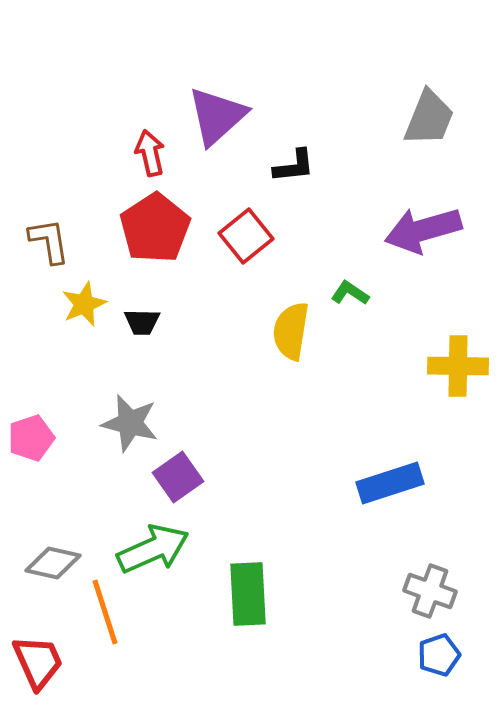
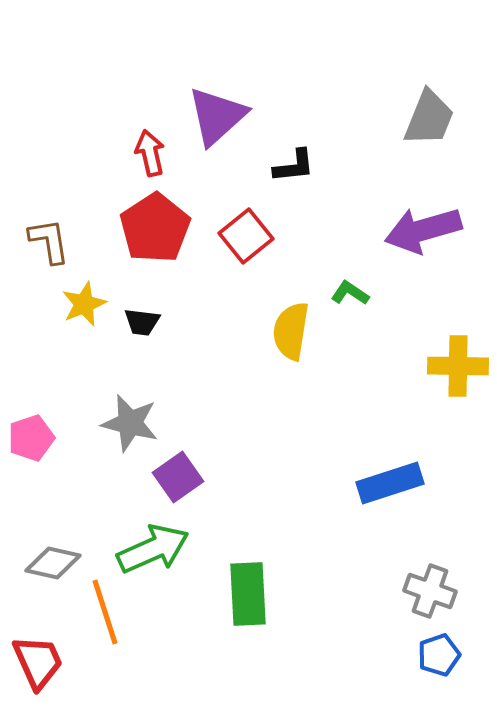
black trapezoid: rotated 6 degrees clockwise
